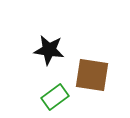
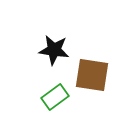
black star: moved 5 px right
